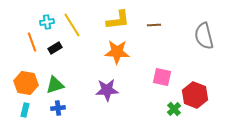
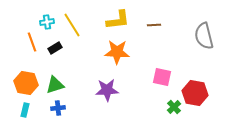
red hexagon: moved 2 px up; rotated 10 degrees counterclockwise
green cross: moved 2 px up
